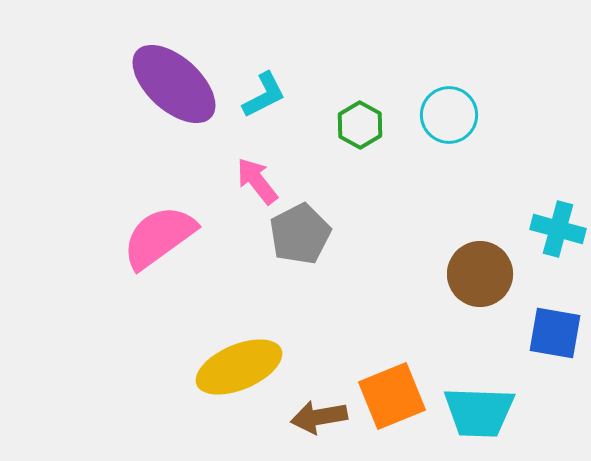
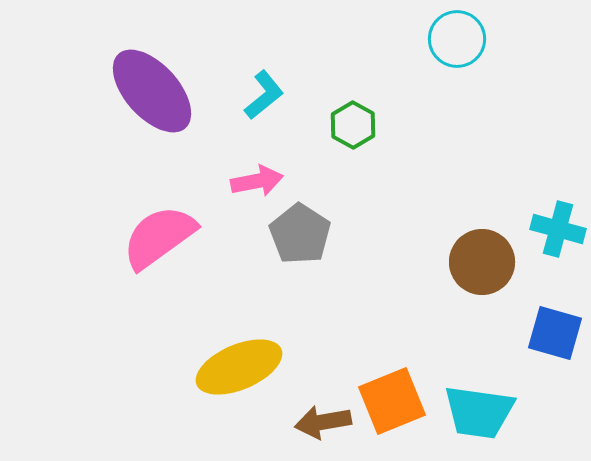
purple ellipse: moved 22 px left, 7 px down; rotated 6 degrees clockwise
cyan L-shape: rotated 12 degrees counterclockwise
cyan circle: moved 8 px right, 76 px up
green hexagon: moved 7 px left
pink arrow: rotated 117 degrees clockwise
gray pentagon: rotated 12 degrees counterclockwise
brown circle: moved 2 px right, 12 px up
blue square: rotated 6 degrees clockwise
orange square: moved 5 px down
cyan trapezoid: rotated 6 degrees clockwise
brown arrow: moved 4 px right, 5 px down
